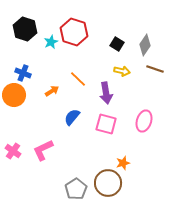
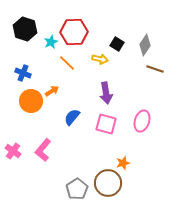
red hexagon: rotated 20 degrees counterclockwise
yellow arrow: moved 22 px left, 12 px up
orange line: moved 11 px left, 16 px up
orange circle: moved 17 px right, 6 px down
pink ellipse: moved 2 px left
pink L-shape: rotated 25 degrees counterclockwise
gray pentagon: moved 1 px right
